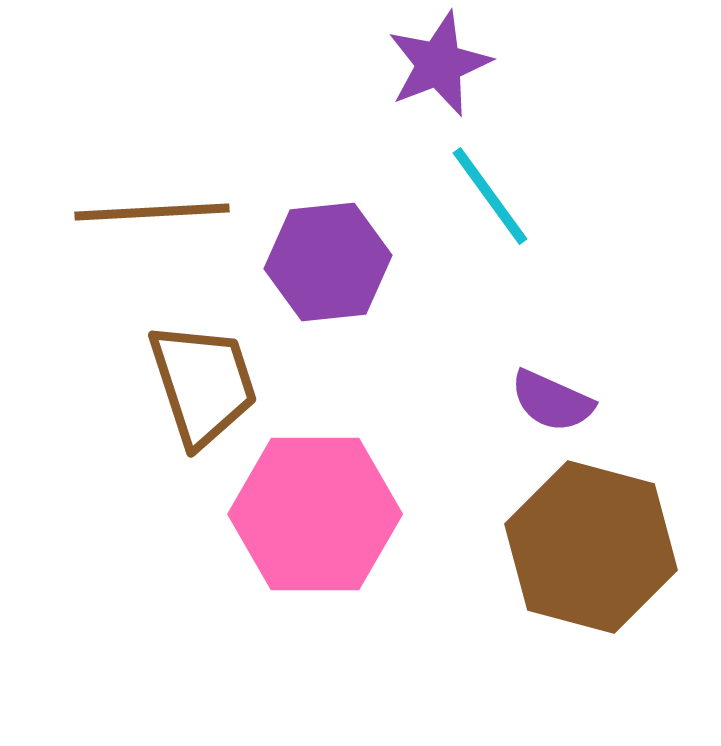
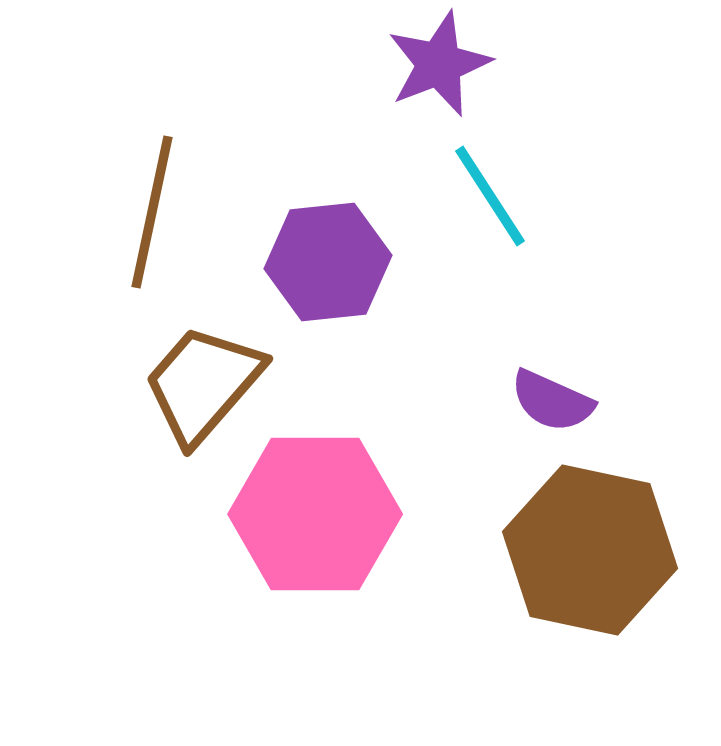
cyan line: rotated 3 degrees clockwise
brown line: rotated 75 degrees counterclockwise
brown trapezoid: rotated 121 degrees counterclockwise
brown hexagon: moved 1 px left, 3 px down; rotated 3 degrees counterclockwise
